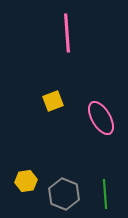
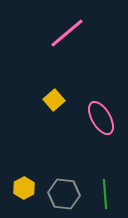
pink line: rotated 54 degrees clockwise
yellow square: moved 1 px right, 1 px up; rotated 20 degrees counterclockwise
yellow hexagon: moved 2 px left, 7 px down; rotated 20 degrees counterclockwise
gray hexagon: rotated 16 degrees counterclockwise
